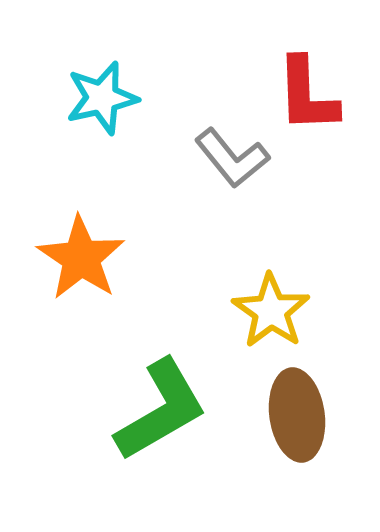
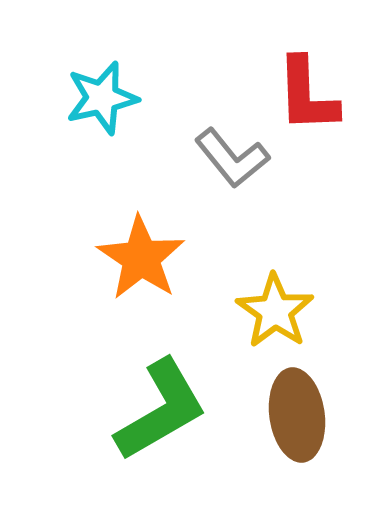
orange star: moved 60 px right
yellow star: moved 4 px right
